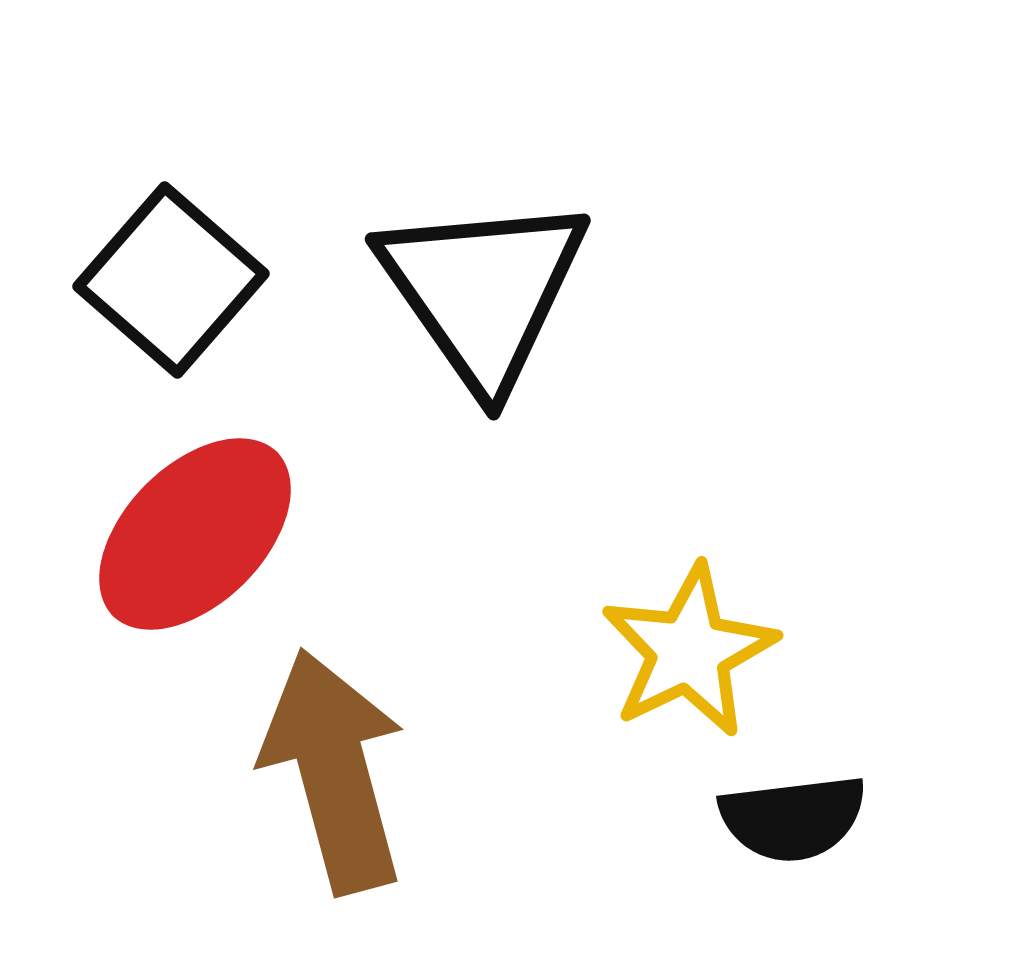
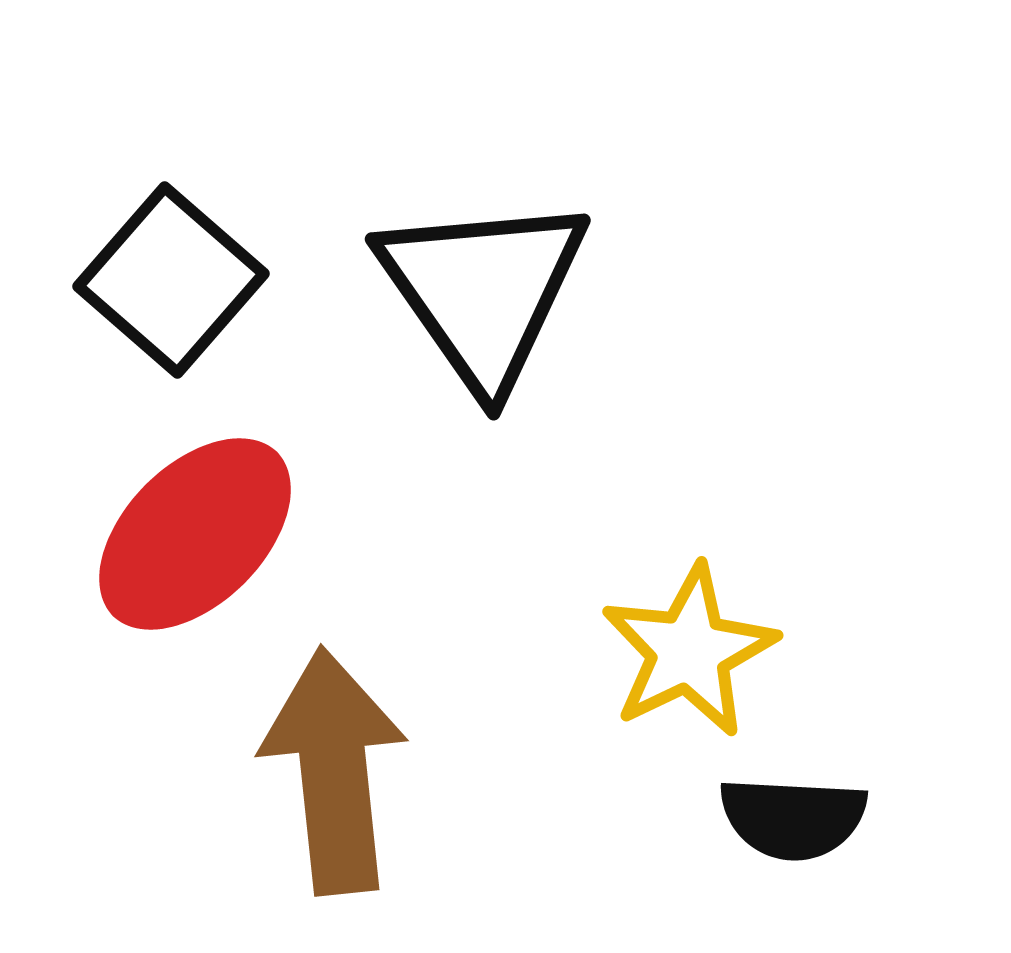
brown arrow: rotated 9 degrees clockwise
black semicircle: rotated 10 degrees clockwise
